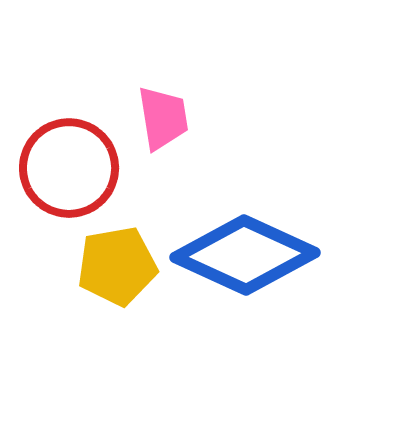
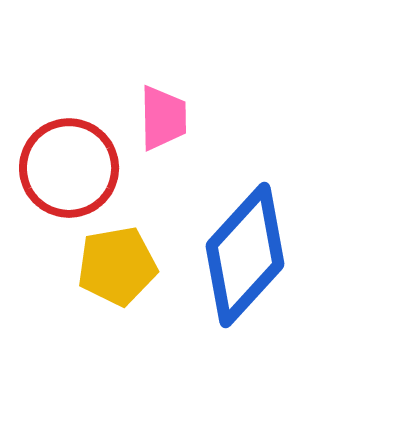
pink trapezoid: rotated 8 degrees clockwise
blue diamond: rotated 72 degrees counterclockwise
